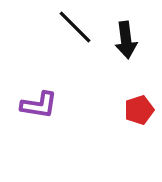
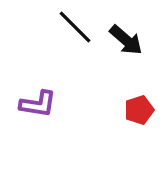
black arrow: rotated 42 degrees counterclockwise
purple L-shape: moved 1 px left, 1 px up
